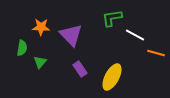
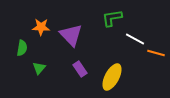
white line: moved 4 px down
green triangle: moved 1 px left, 6 px down
